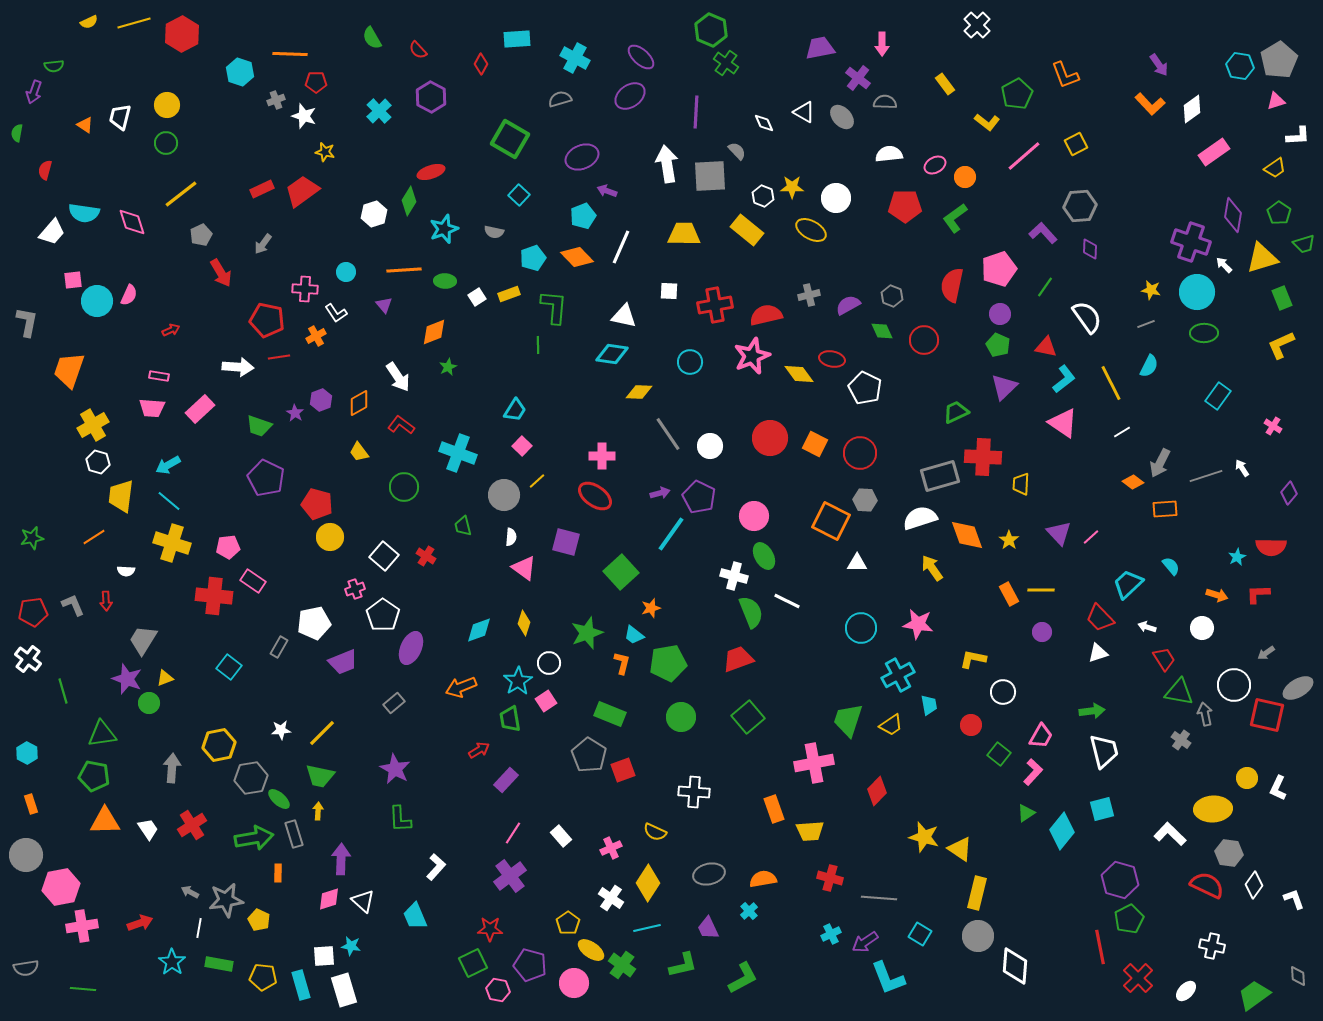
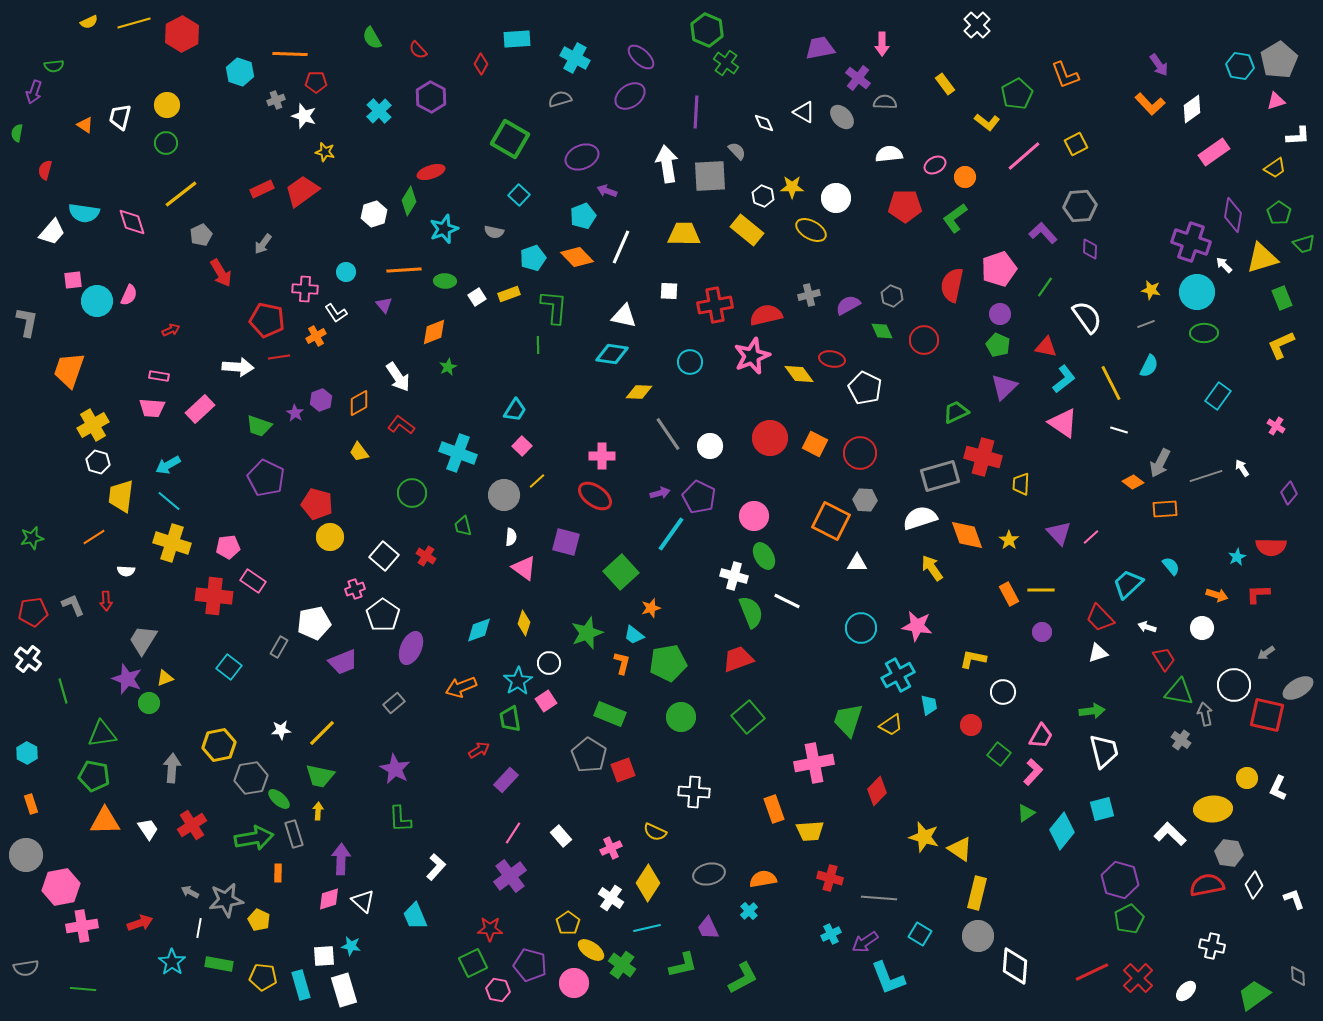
green hexagon at (711, 30): moved 4 px left
pink cross at (1273, 426): moved 3 px right
white line at (1122, 432): moved 3 px left, 2 px up; rotated 48 degrees clockwise
red cross at (983, 457): rotated 12 degrees clockwise
green circle at (404, 487): moved 8 px right, 6 px down
pink star at (918, 624): moved 1 px left, 2 px down
red semicircle at (1207, 885): rotated 36 degrees counterclockwise
red line at (1100, 947): moved 8 px left, 25 px down; rotated 76 degrees clockwise
